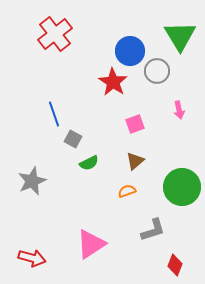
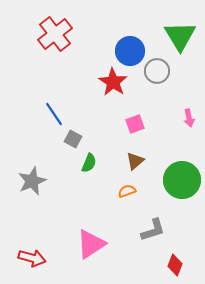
pink arrow: moved 10 px right, 8 px down
blue line: rotated 15 degrees counterclockwise
green semicircle: rotated 42 degrees counterclockwise
green circle: moved 7 px up
